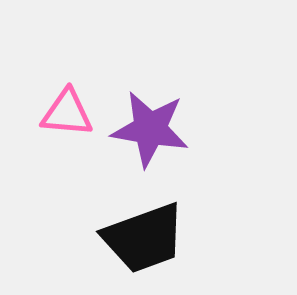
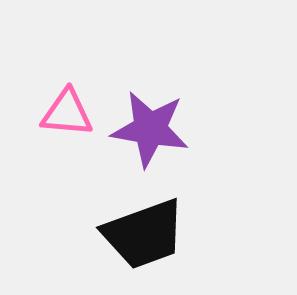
black trapezoid: moved 4 px up
